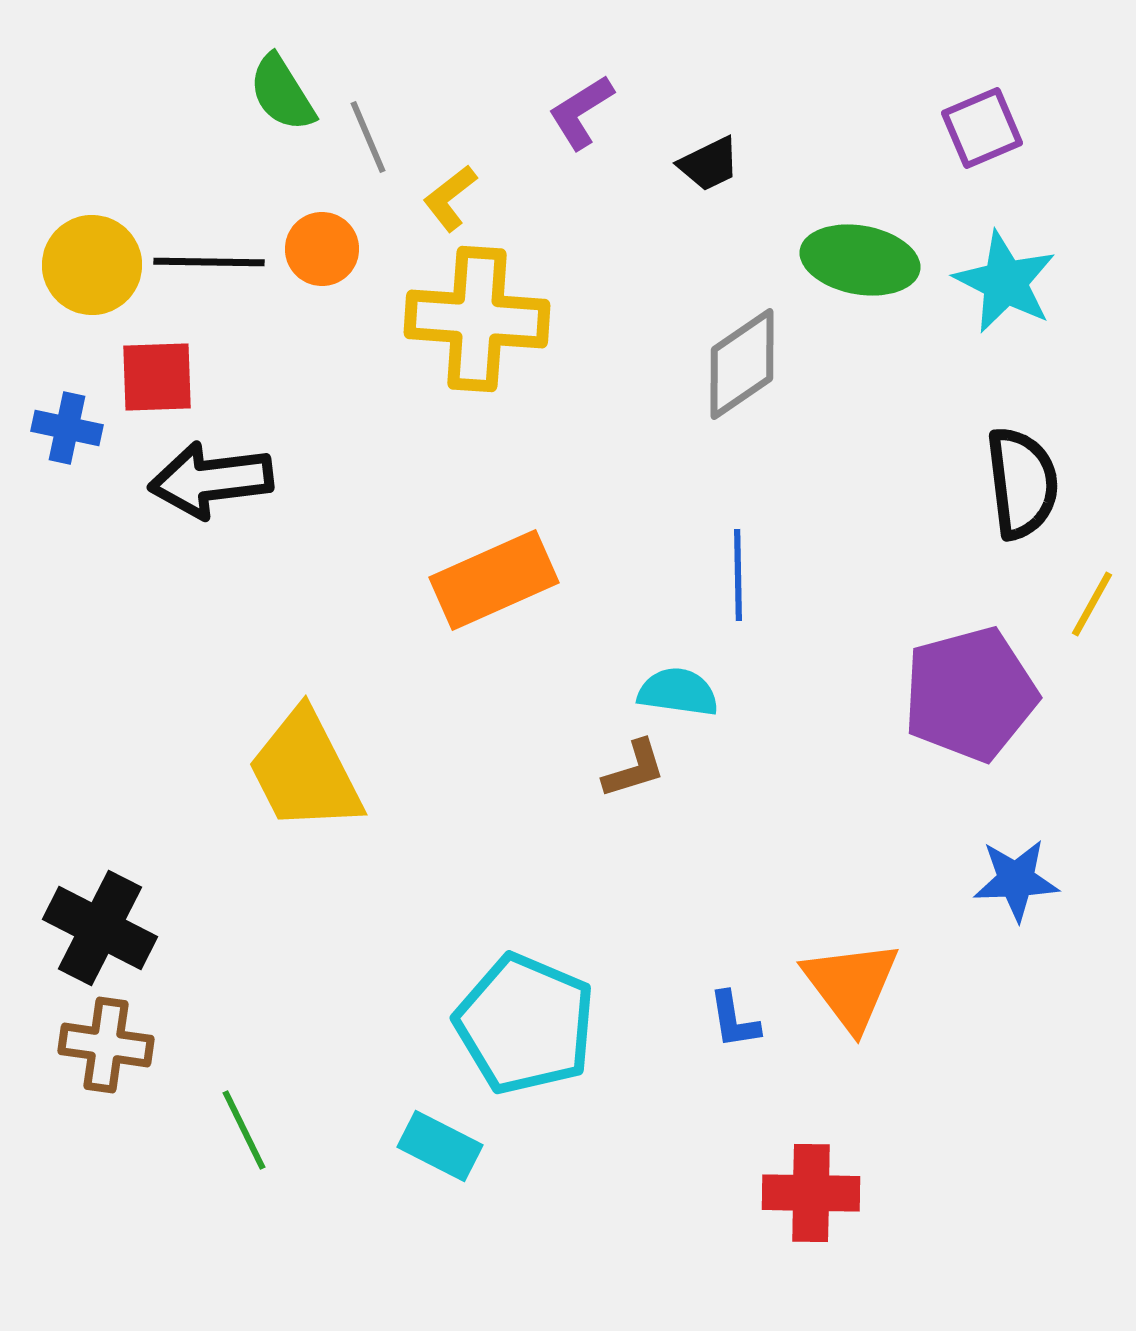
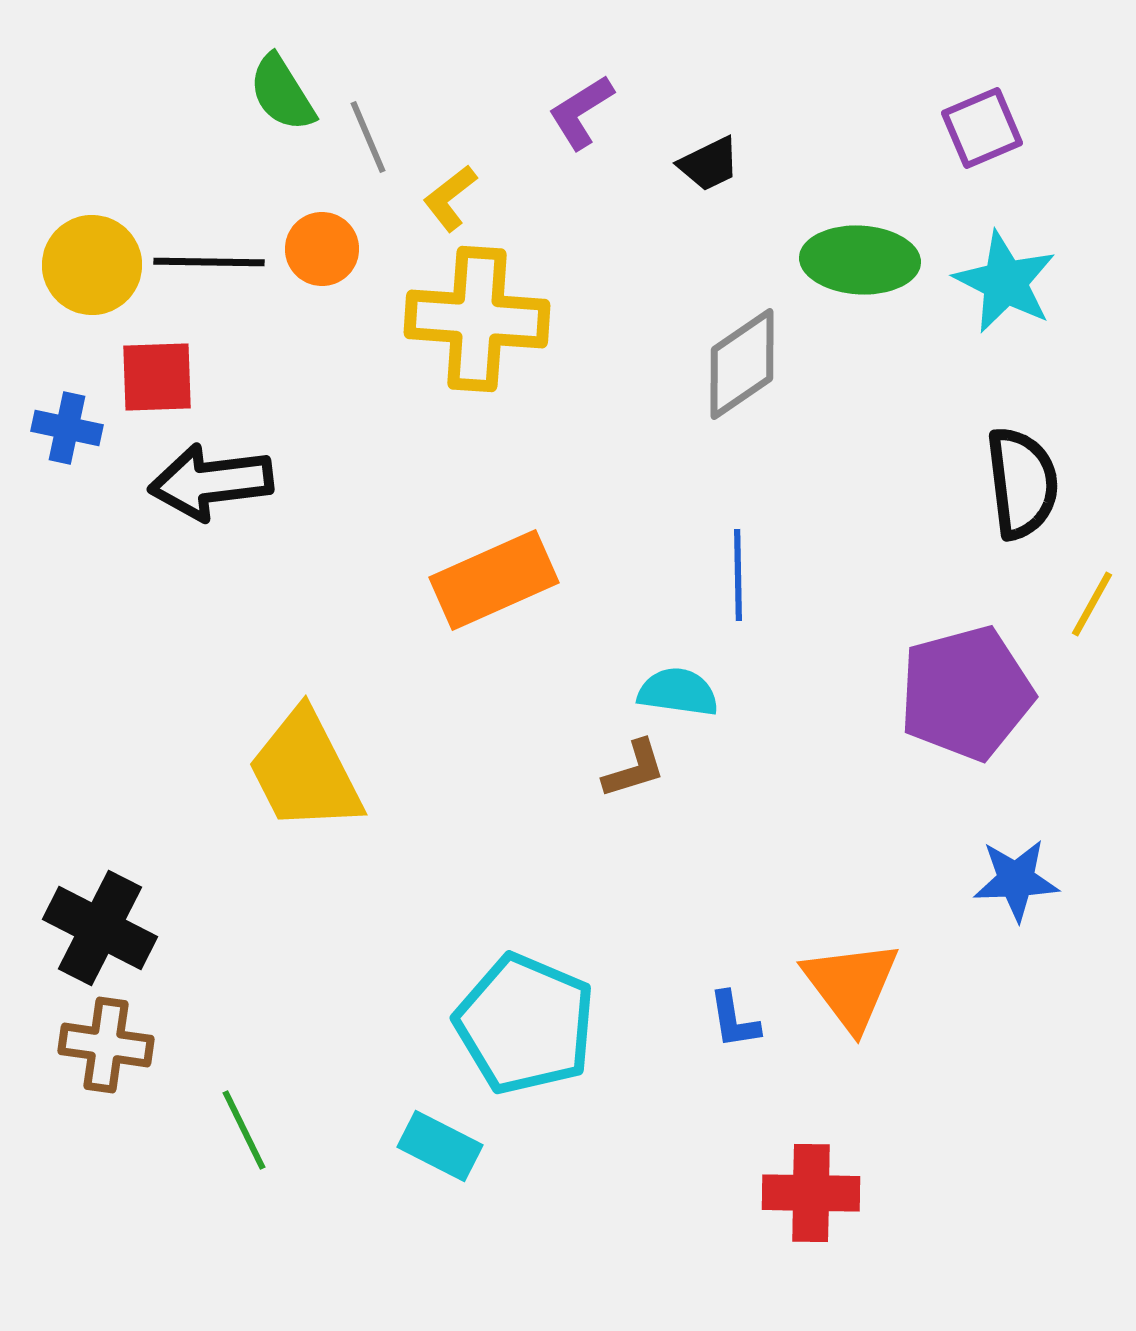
green ellipse: rotated 7 degrees counterclockwise
black arrow: moved 2 px down
purple pentagon: moved 4 px left, 1 px up
